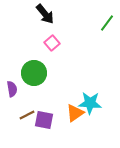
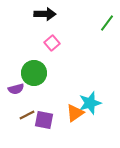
black arrow: rotated 50 degrees counterclockwise
purple semicircle: moved 4 px right; rotated 84 degrees clockwise
cyan star: rotated 20 degrees counterclockwise
